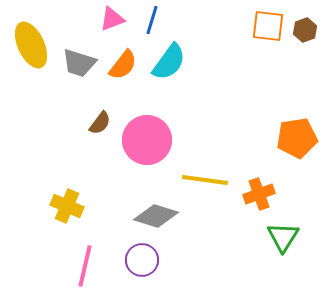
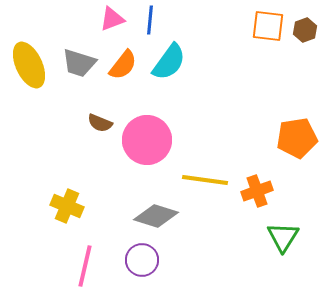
blue line: moved 2 px left; rotated 12 degrees counterclockwise
yellow ellipse: moved 2 px left, 20 px down
brown semicircle: rotated 75 degrees clockwise
orange cross: moved 2 px left, 3 px up
